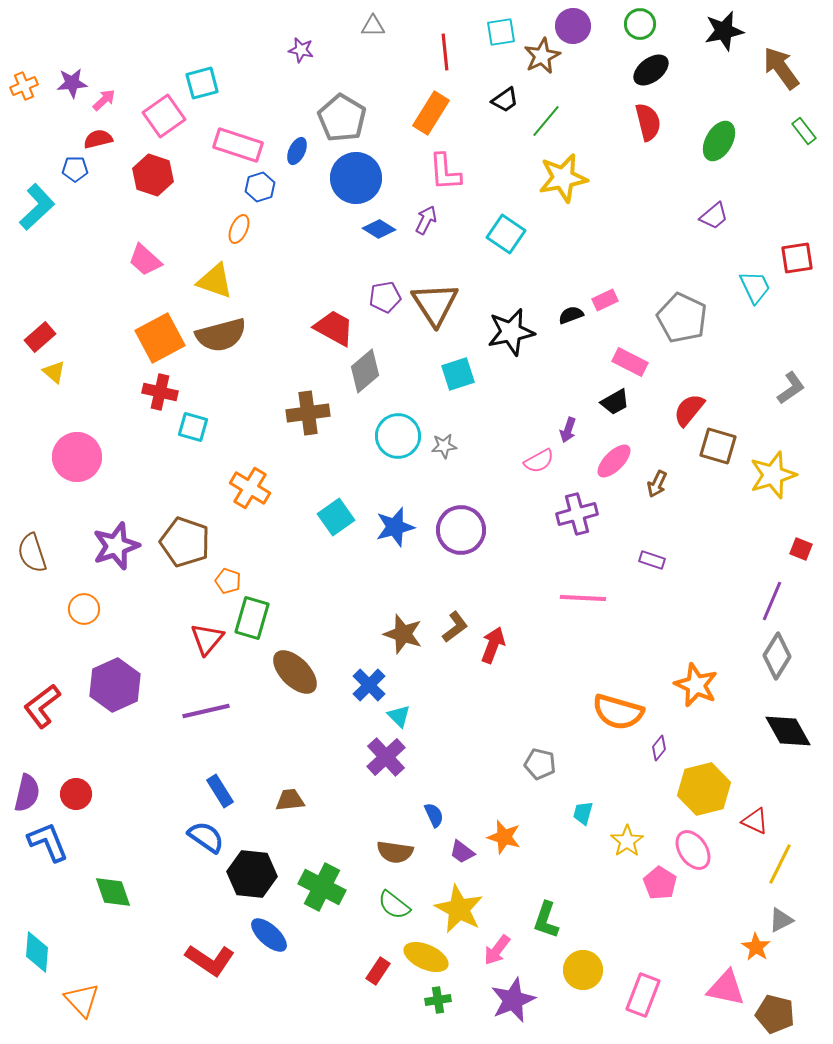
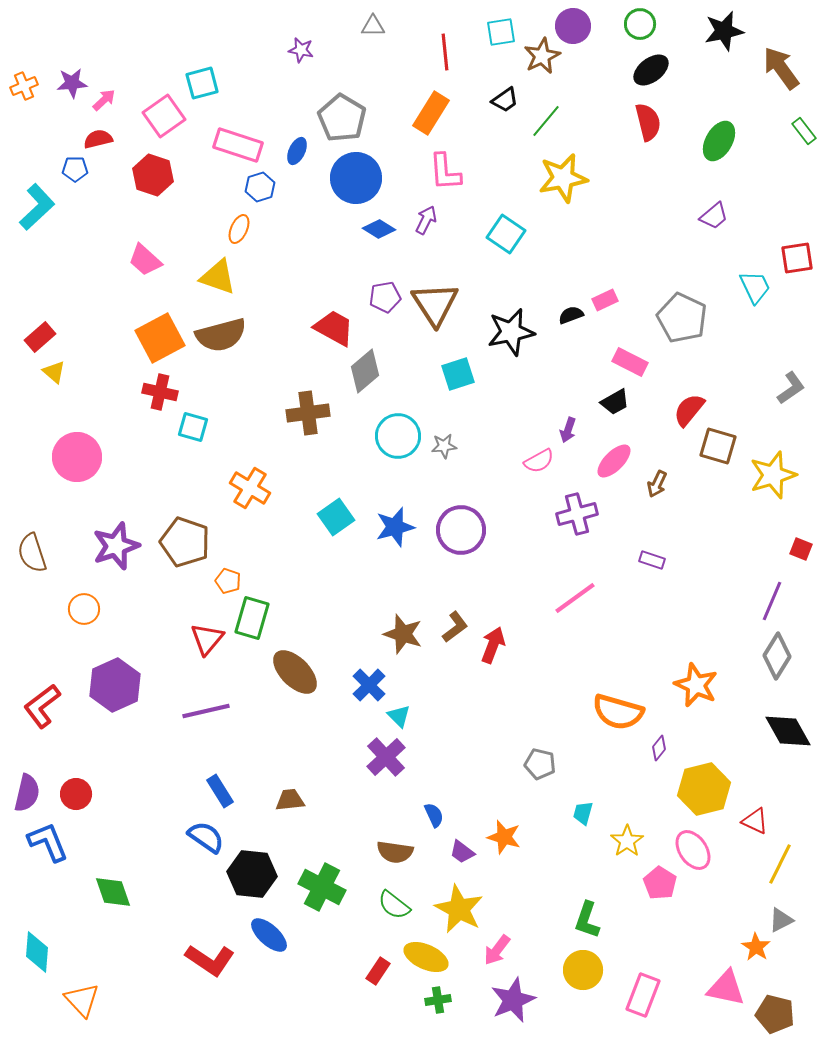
yellow triangle at (215, 281): moved 3 px right, 4 px up
pink line at (583, 598): moved 8 px left; rotated 39 degrees counterclockwise
green L-shape at (546, 920): moved 41 px right
